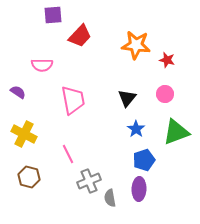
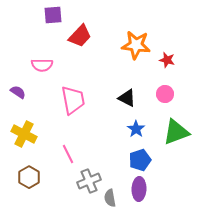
black triangle: rotated 42 degrees counterclockwise
blue pentagon: moved 4 px left
brown hexagon: rotated 15 degrees clockwise
